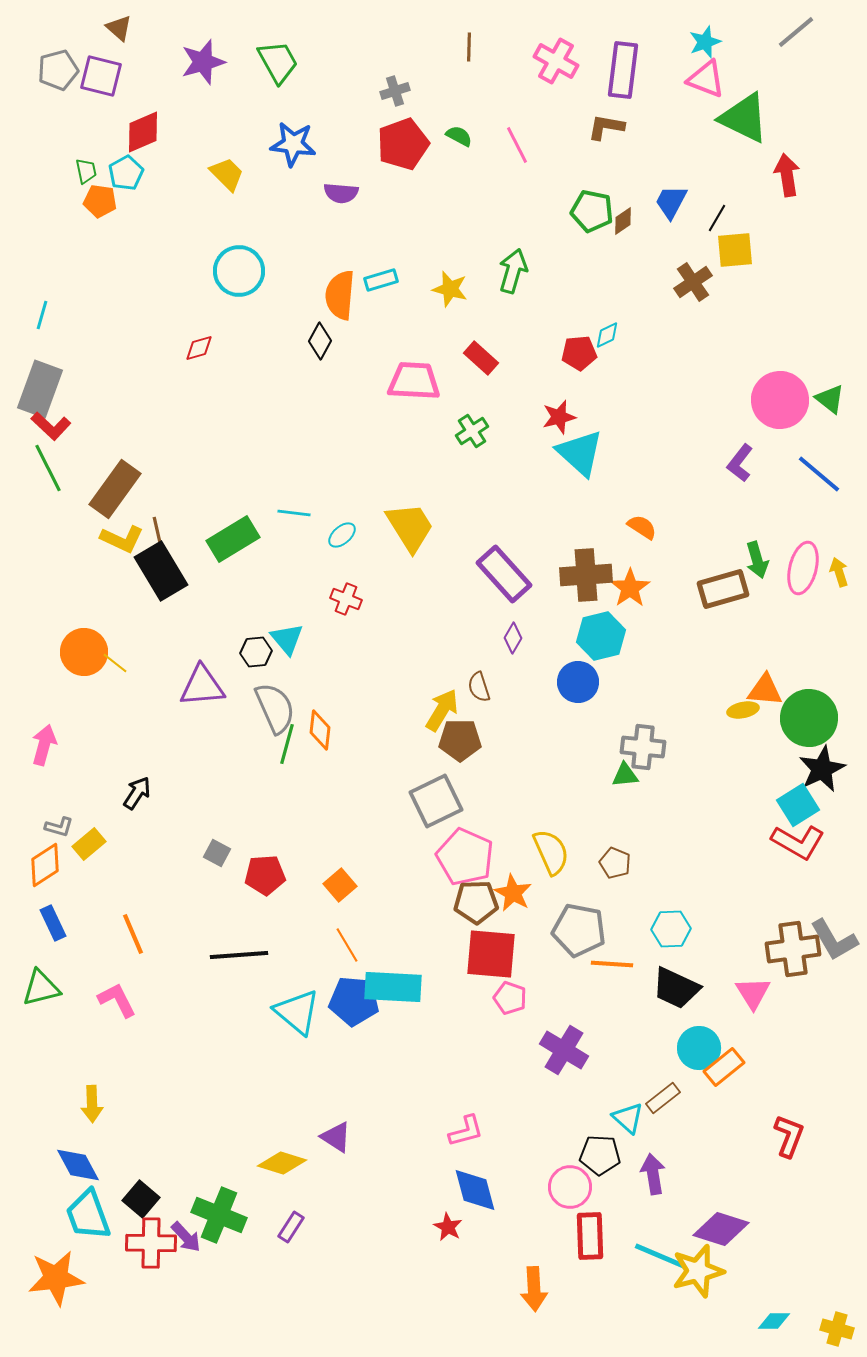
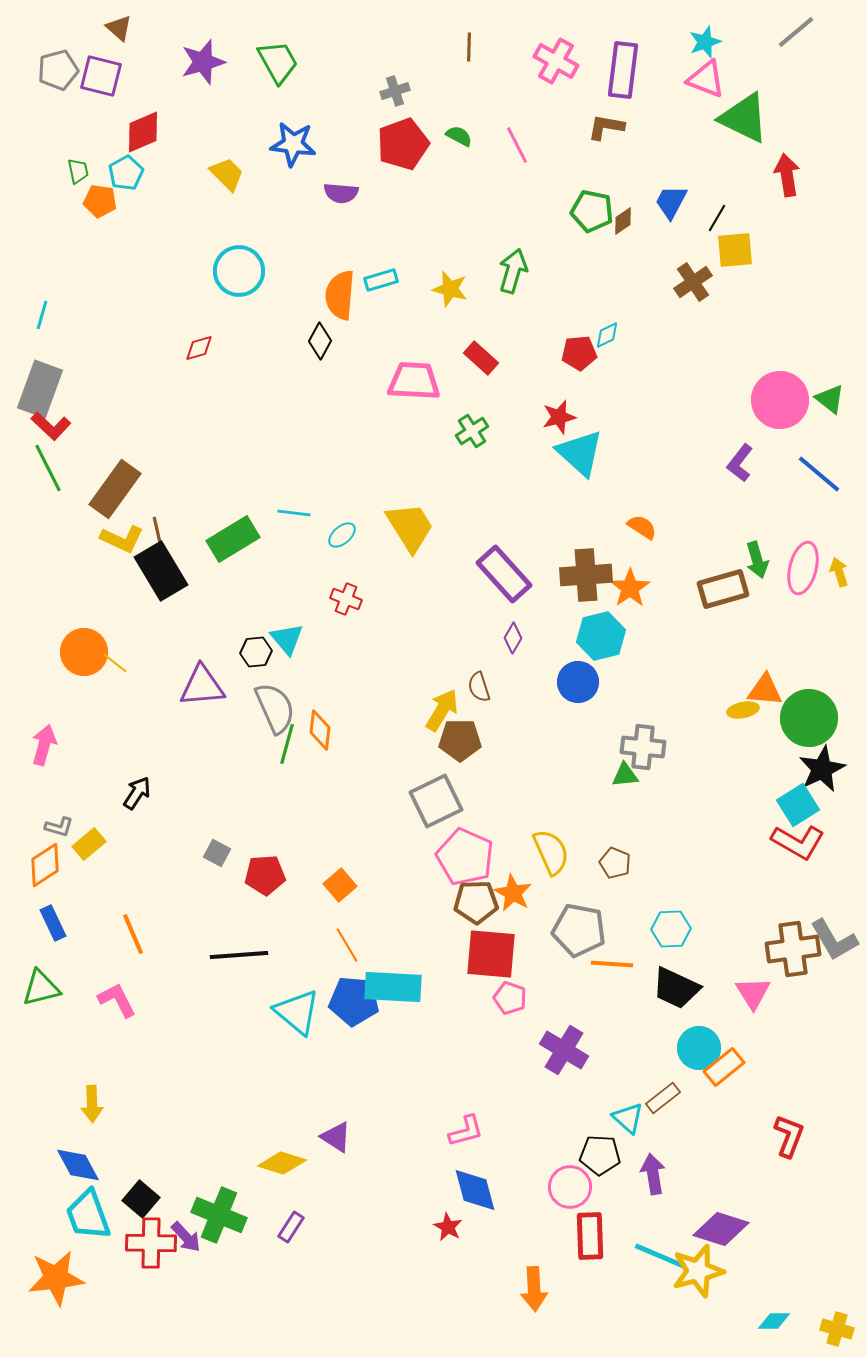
green trapezoid at (86, 171): moved 8 px left
